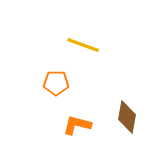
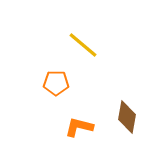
yellow line: rotated 20 degrees clockwise
orange L-shape: moved 2 px right, 2 px down
